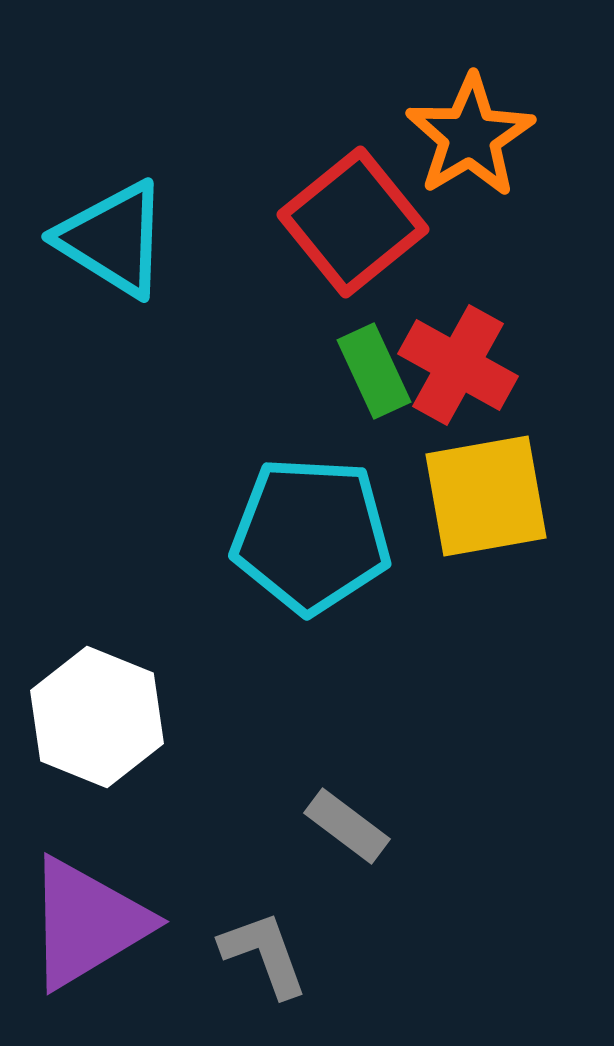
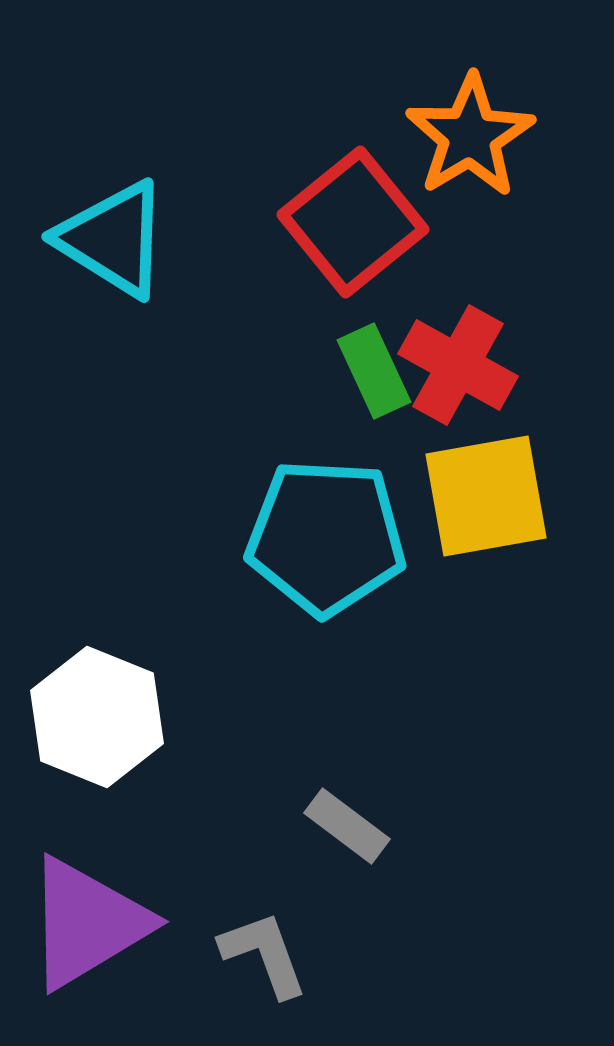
cyan pentagon: moved 15 px right, 2 px down
